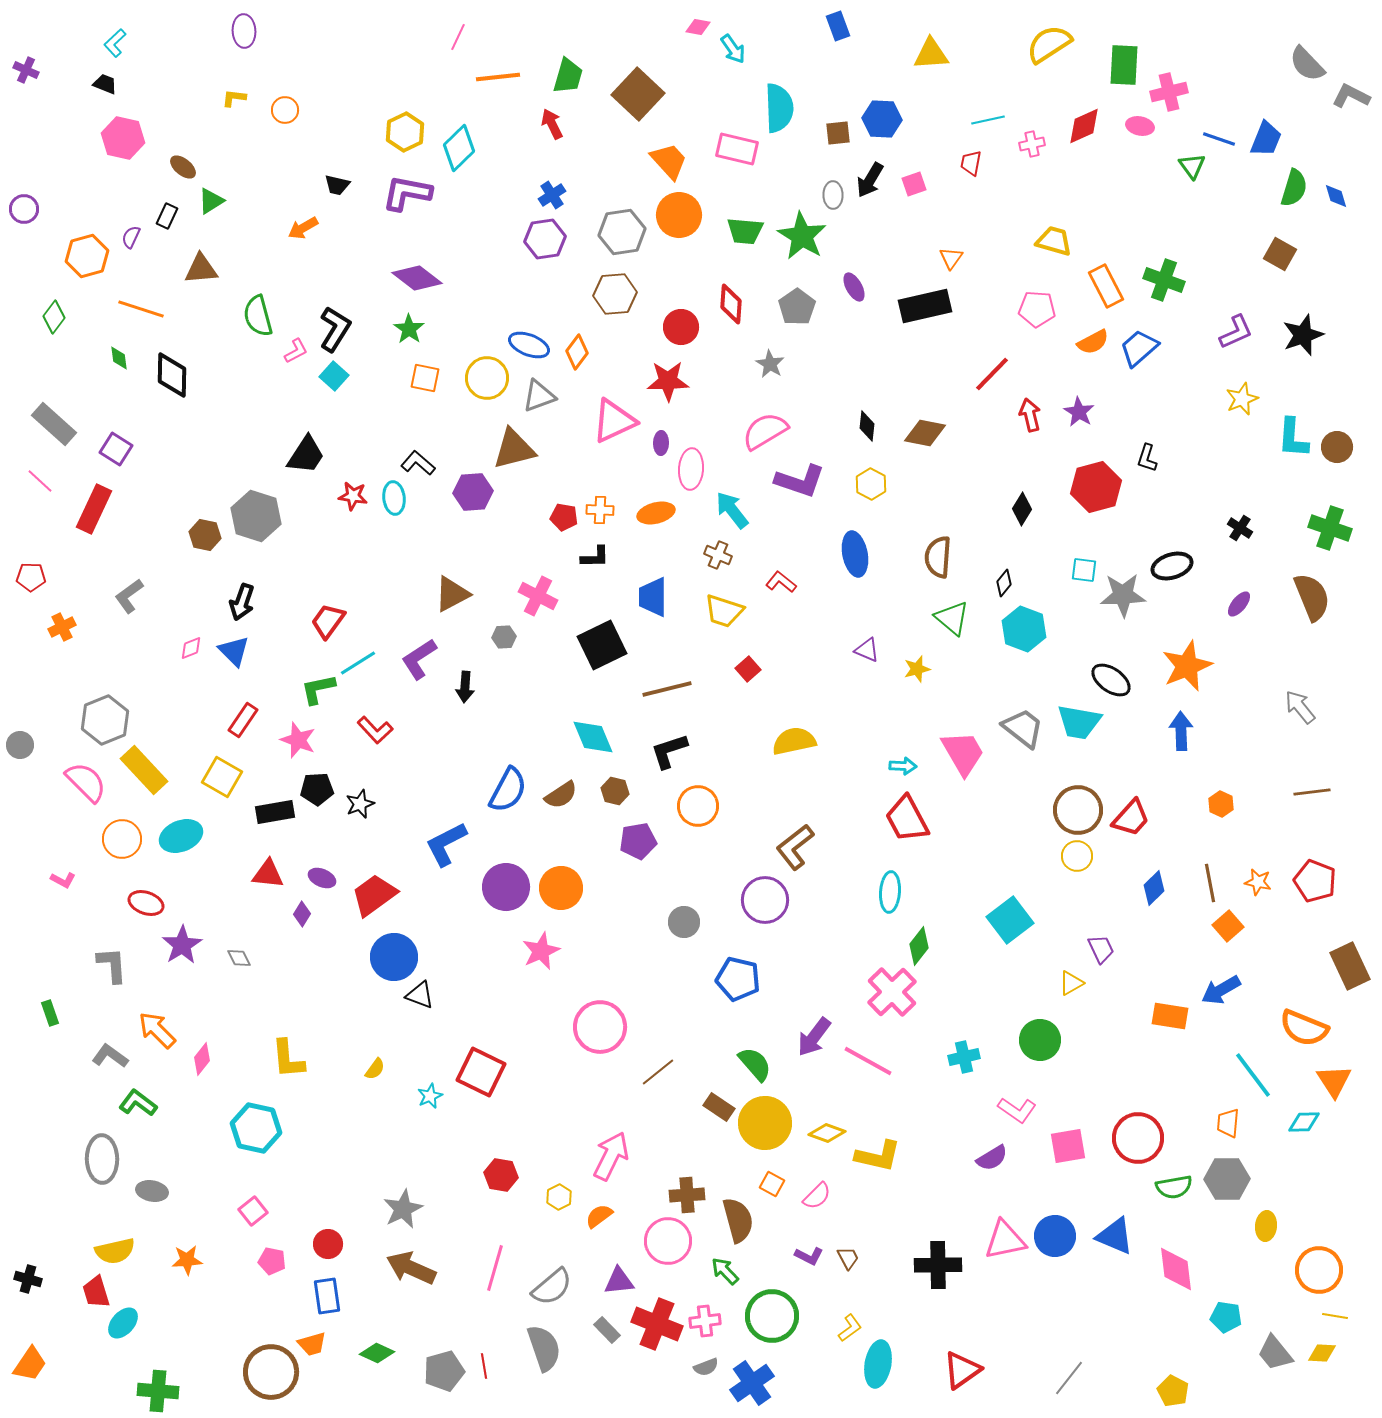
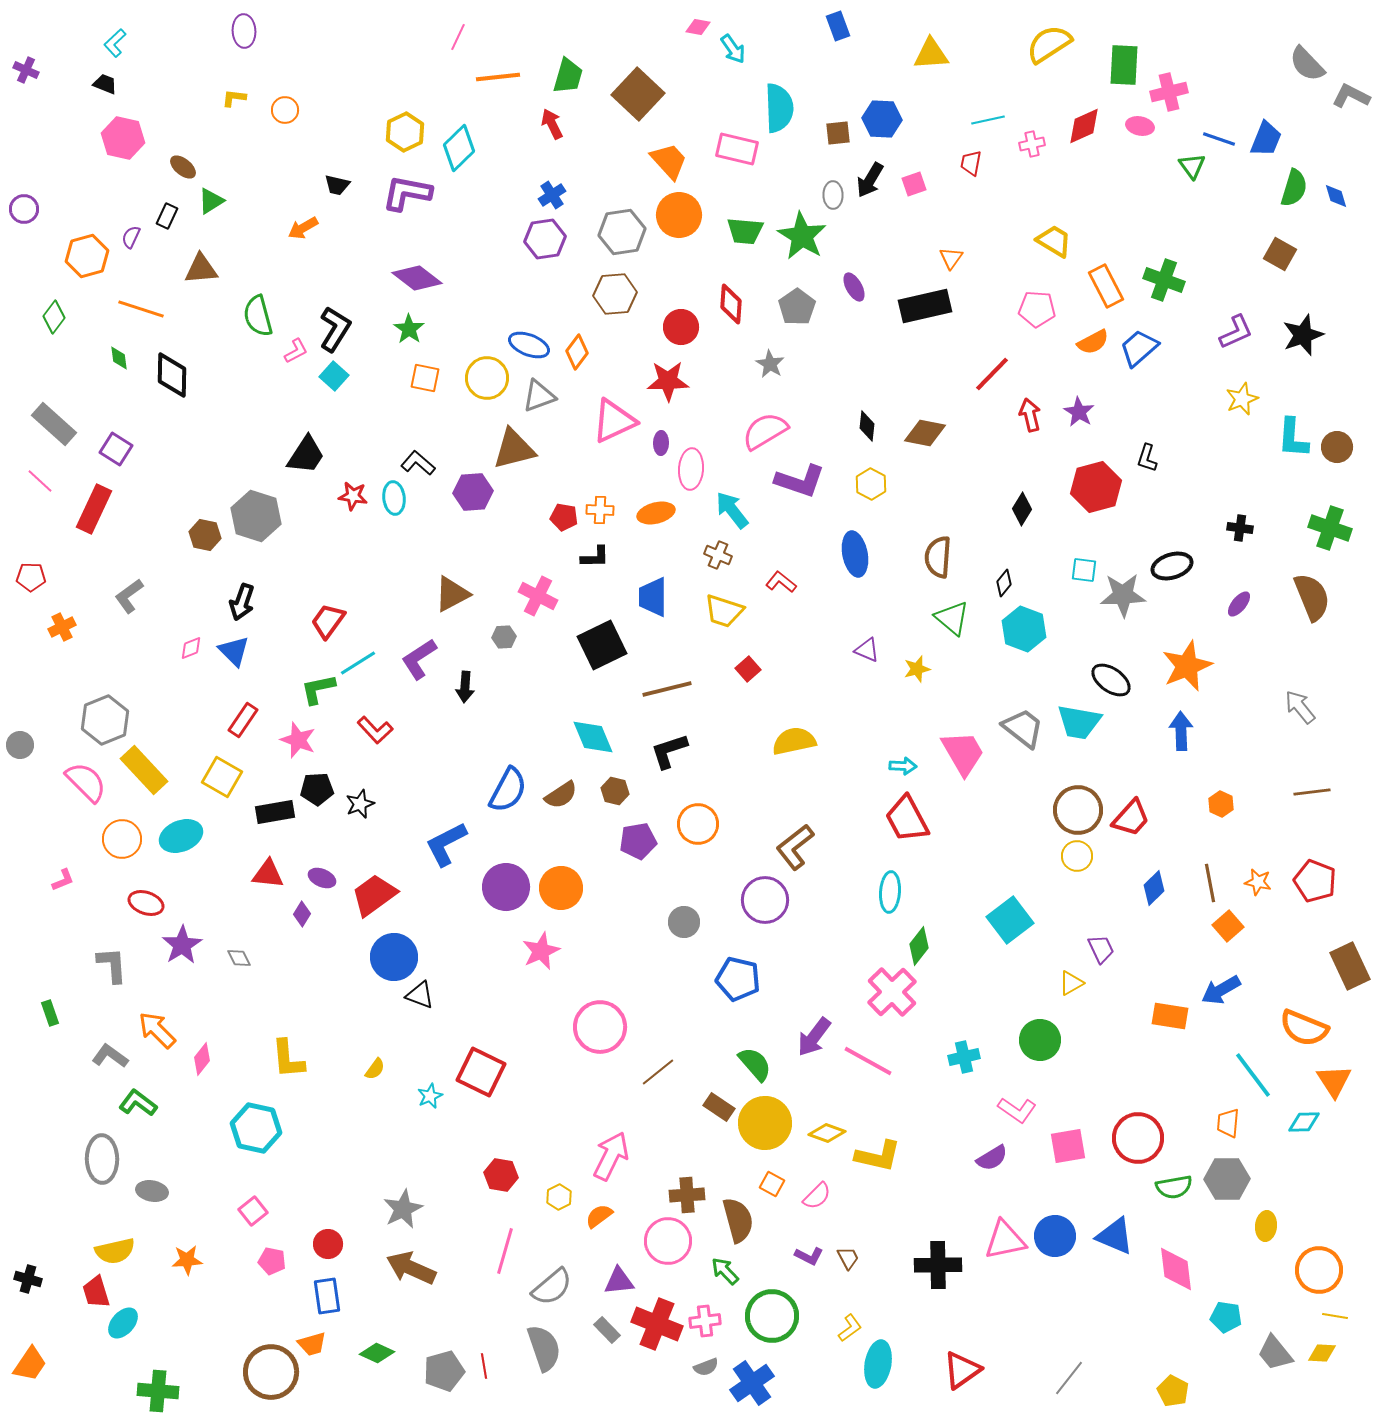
yellow trapezoid at (1054, 241): rotated 15 degrees clockwise
black cross at (1240, 528): rotated 25 degrees counterclockwise
orange circle at (698, 806): moved 18 px down
pink L-shape at (63, 880): rotated 50 degrees counterclockwise
pink line at (495, 1268): moved 10 px right, 17 px up
